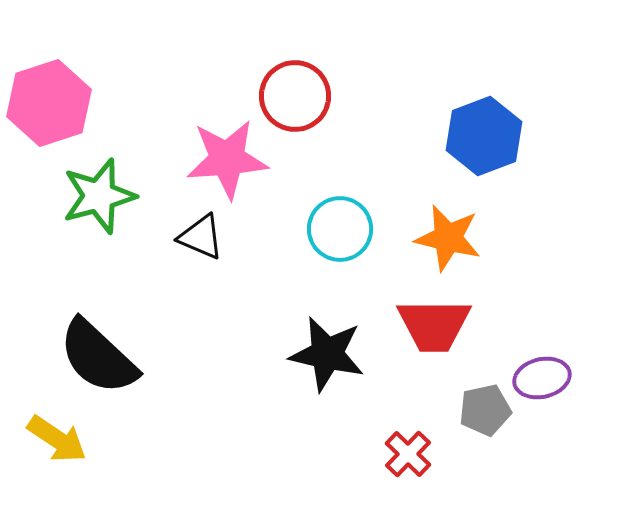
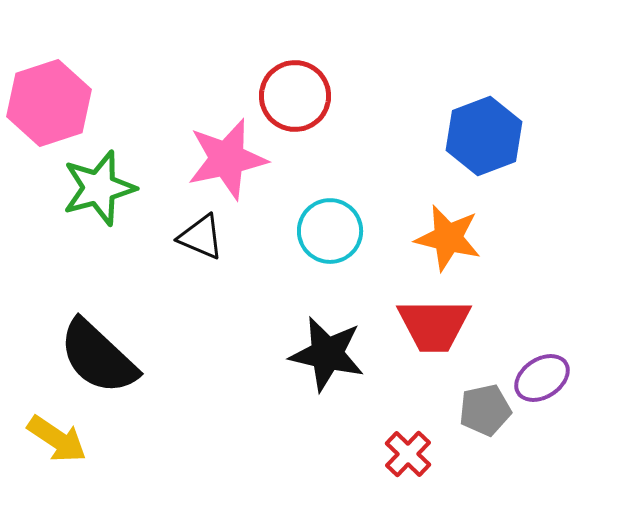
pink star: rotated 8 degrees counterclockwise
green star: moved 8 px up
cyan circle: moved 10 px left, 2 px down
purple ellipse: rotated 20 degrees counterclockwise
